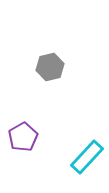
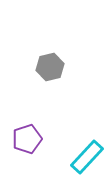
purple pentagon: moved 4 px right, 2 px down; rotated 12 degrees clockwise
